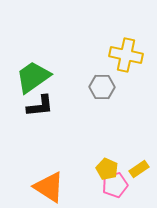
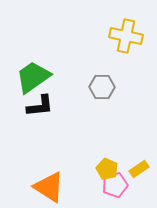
yellow cross: moved 19 px up
